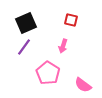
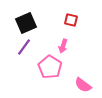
pink pentagon: moved 2 px right, 6 px up
